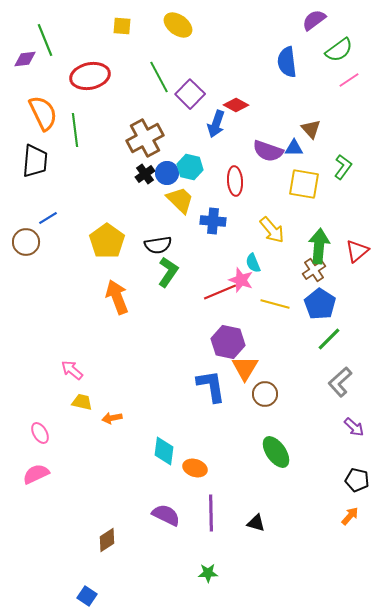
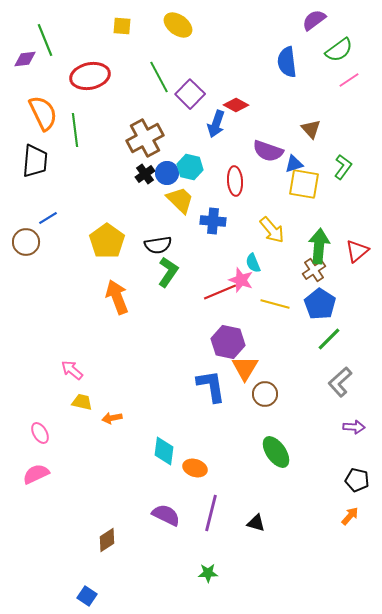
blue triangle at (294, 148): moved 16 px down; rotated 18 degrees counterclockwise
purple arrow at (354, 427): rotated 40 degrees counterclockwise
purple line at (211, 513): rotated 15 degrees clockwise
